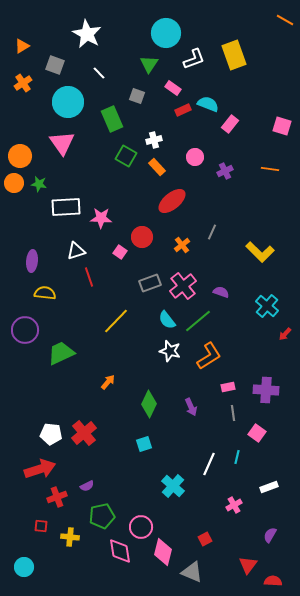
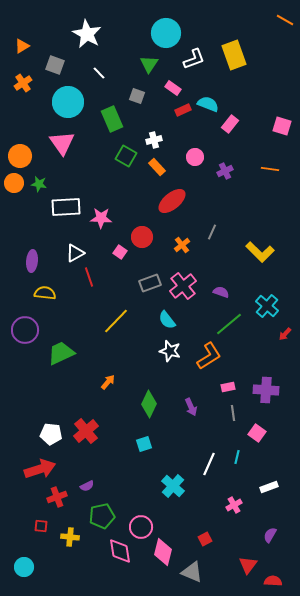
white triangle at (76, 251): moved 1 px left, 2 px down; rotated 12 degrees counterclockwise
green line at (198, 321): moved 31 px right, 3 px down
red cross at (84, 433): moved 2 px right, 2 px up
